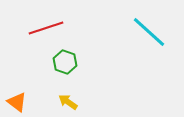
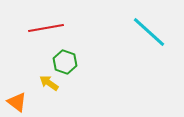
red line: rotated 8 degrees clockwise
yellow arrow: moved 19 px left, 19 px up
